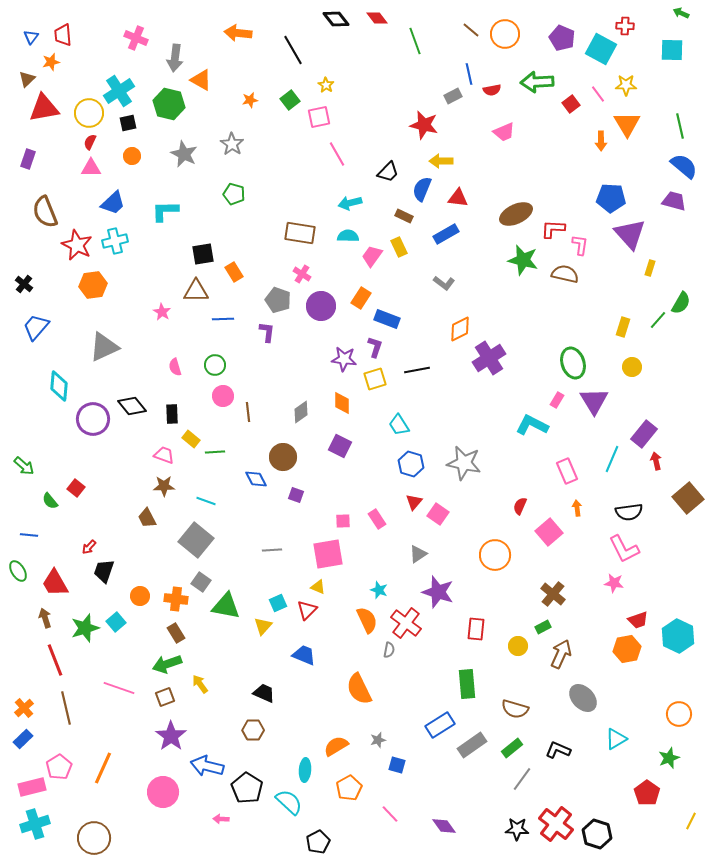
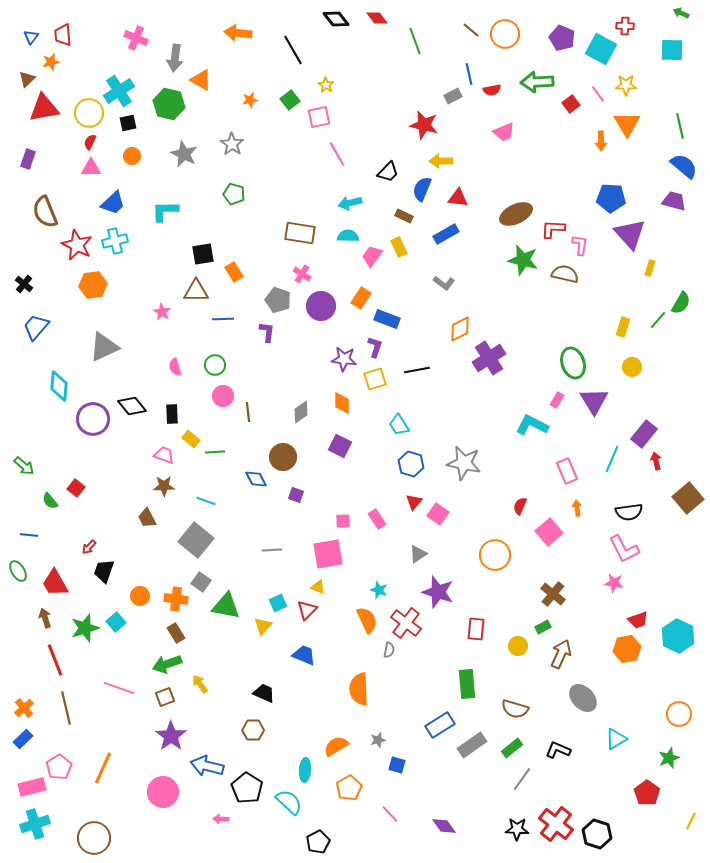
orange semicircle at (359, 689): rotated 24 degrees clockwise
